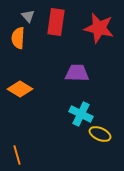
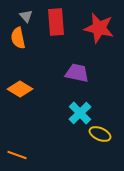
gray triangle: moved 2 px left
red rectangle: rotated 12 degrees counterclockwise
orange semicircle: rotated 15 degrees counterclockwise
purple trapezoid: rotated 10 degrees clockwise
cyan cross: moved 1 px left, 1 px up; rotated 20 degrees clockwise
orange line: rotated 54 degrees counterclockwise
